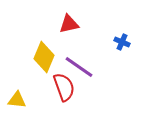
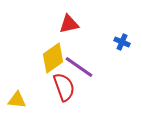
yellow diamond: moved 9 px right, 1 px down; rotated 32 degrees clockwise
